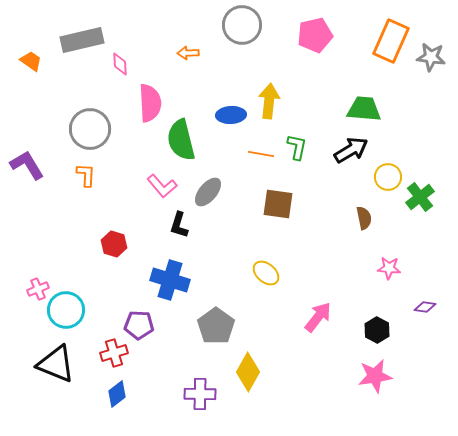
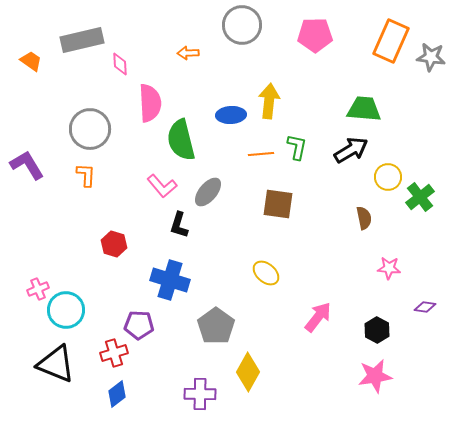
pink pentagon at (315, 35): rotated 12 degrees clockwise
orange line at (261, 154): rotated 15 degrees counterclockwise
